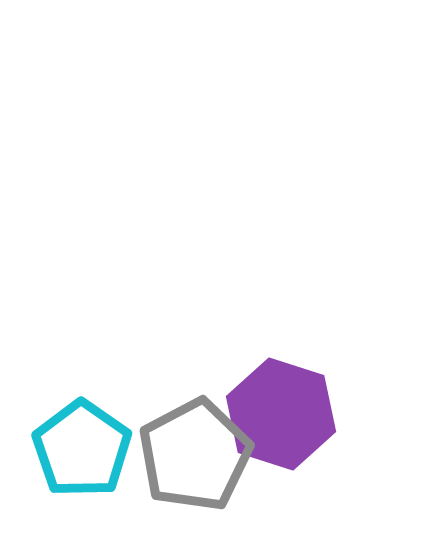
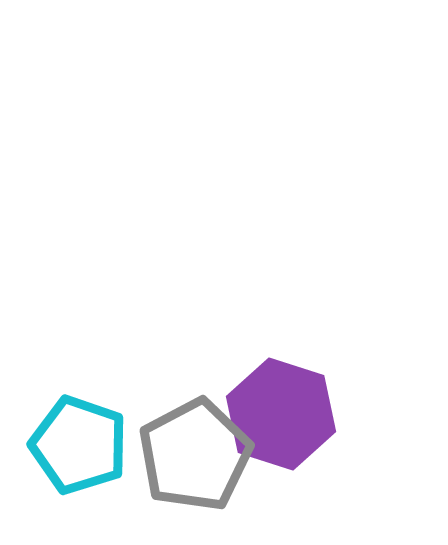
cyan pentagon: moved 3 px left, 4 px up; rotated 16 degrees counterclockwise
